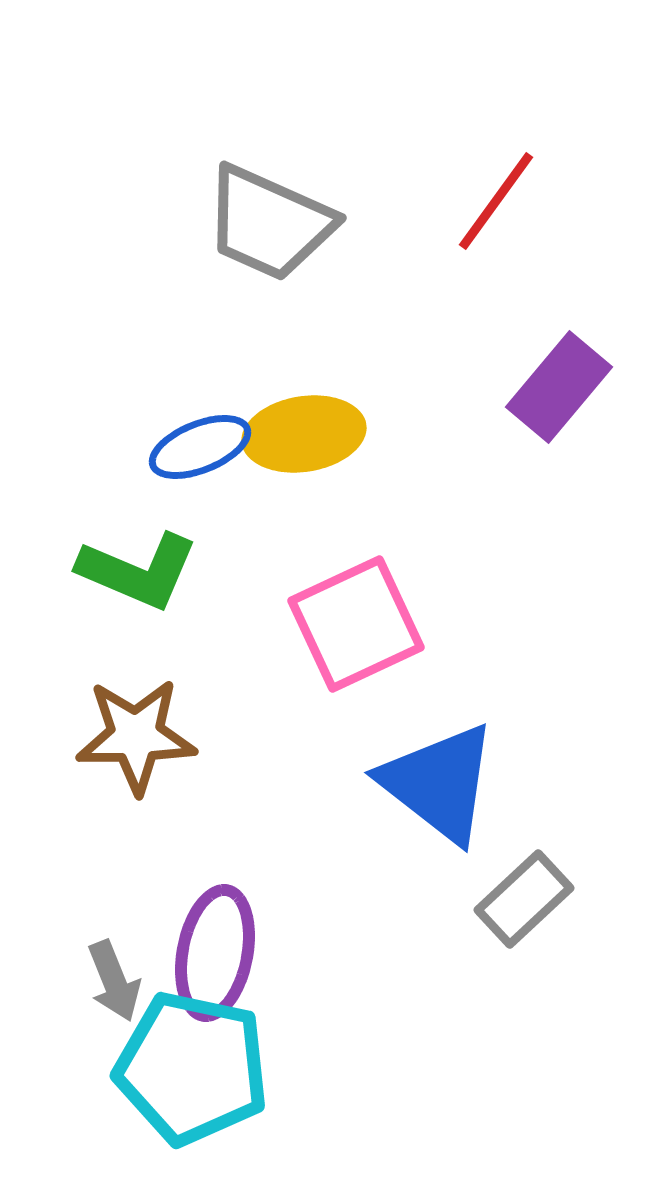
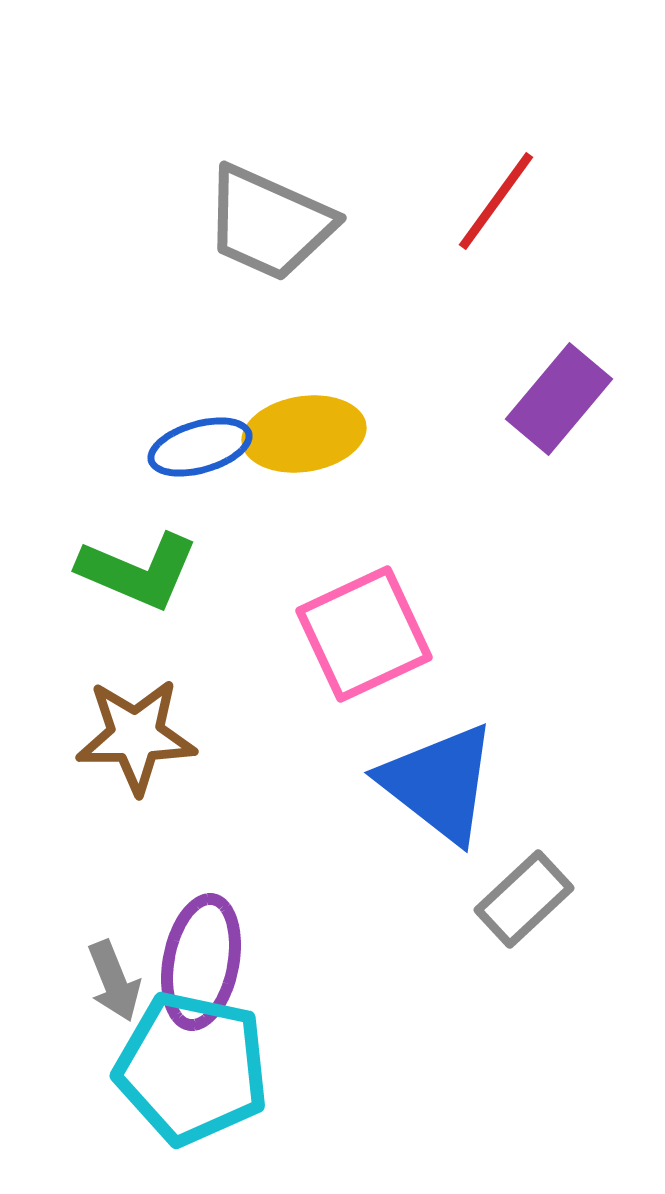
purple rectangle: moved 12 px down
blue ellipse: rotated 6 degrees clockwise
pink square: moved 8 px right, 10 px down
purple ellipse: moved 14 px left, 9 px down
